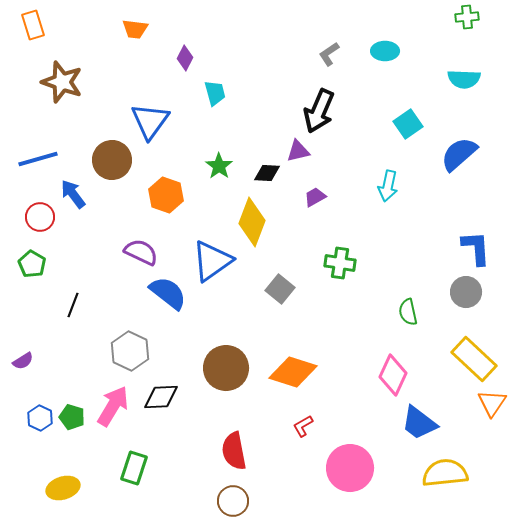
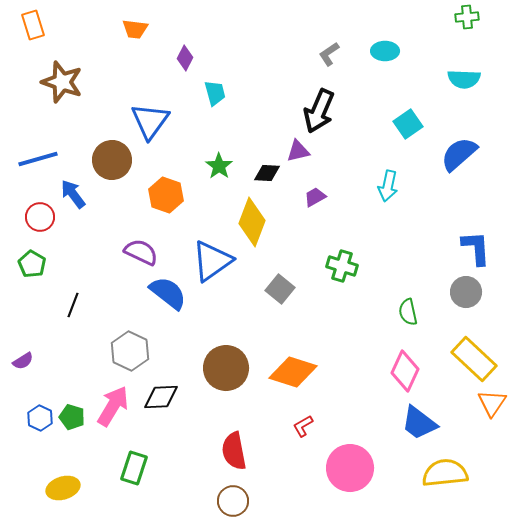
green cross at (340, 263): moved 2 px right, 3 px down; rotated 8 degrees clockwise
pink diamond at (393, 375): moved 12 px right, 4 px up
